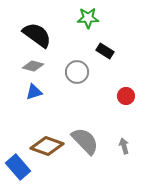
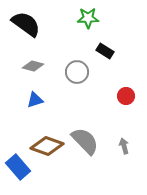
black semicircle: moved 11 px left, 11 px up
blue triangle: moved 1 px right, 8 px down
